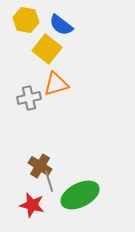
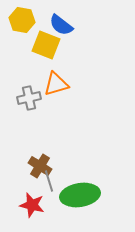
yellow hexagon: moved 4 px left
yellow square: moved 1 px left, 4 px up; rotated 16 degrees counterclockwise
green ellipse: rotated 18 degrees clockwise
